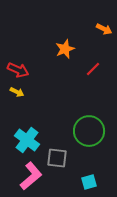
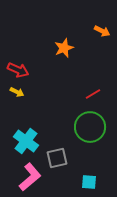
orange arrow: moved 2 px left, 2 px down
orange star: moved 1 px left, 1 px up
red line: moved 25 px down; rotated 14 degrees clockwise
green circle: moved 1 px right, 4 px up
cyan cross: moved 1 px left, 1 px down
gray square: rotated 20 degrees counterclockwise
pink L-shape: moved 1 px left, 1 px down
cyan square: rotated 21 degrees clockwise
